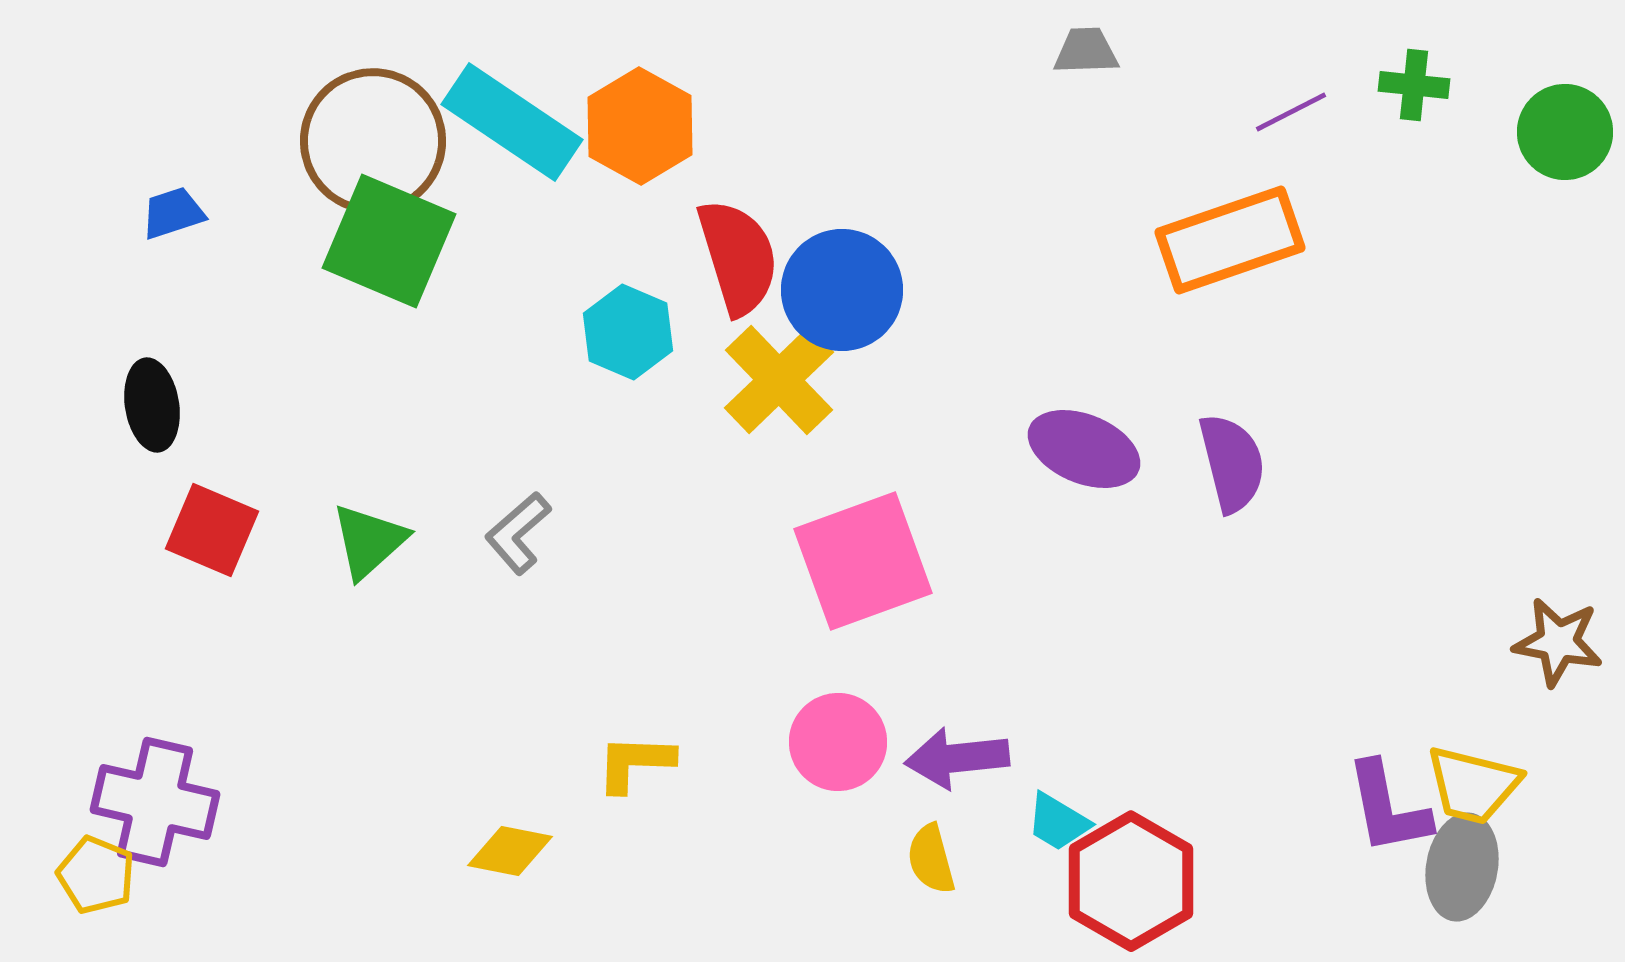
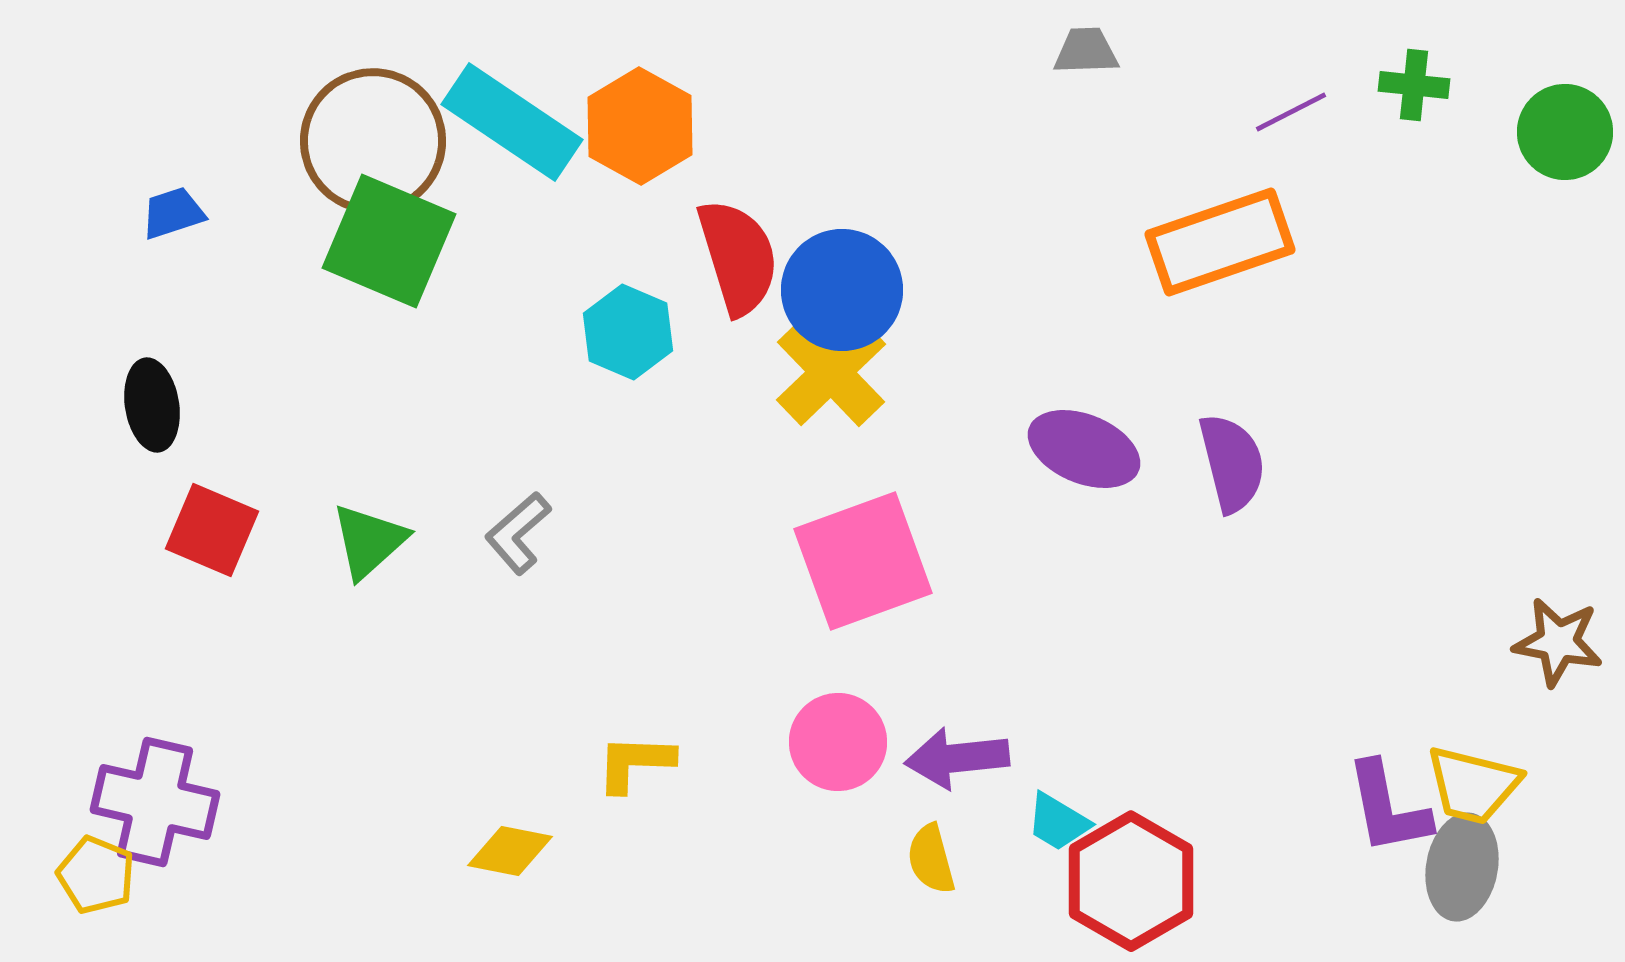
orange rectangle: moved 10 px left, 2 px down
yellow cross: moved 52 px right, 8 px up
